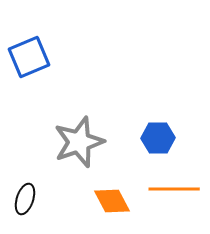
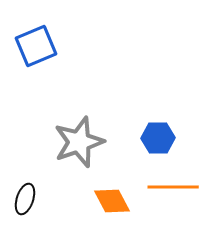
blue square: moved 7 px right, 11 px up
orange line: moved 1 px left, 2 px up
